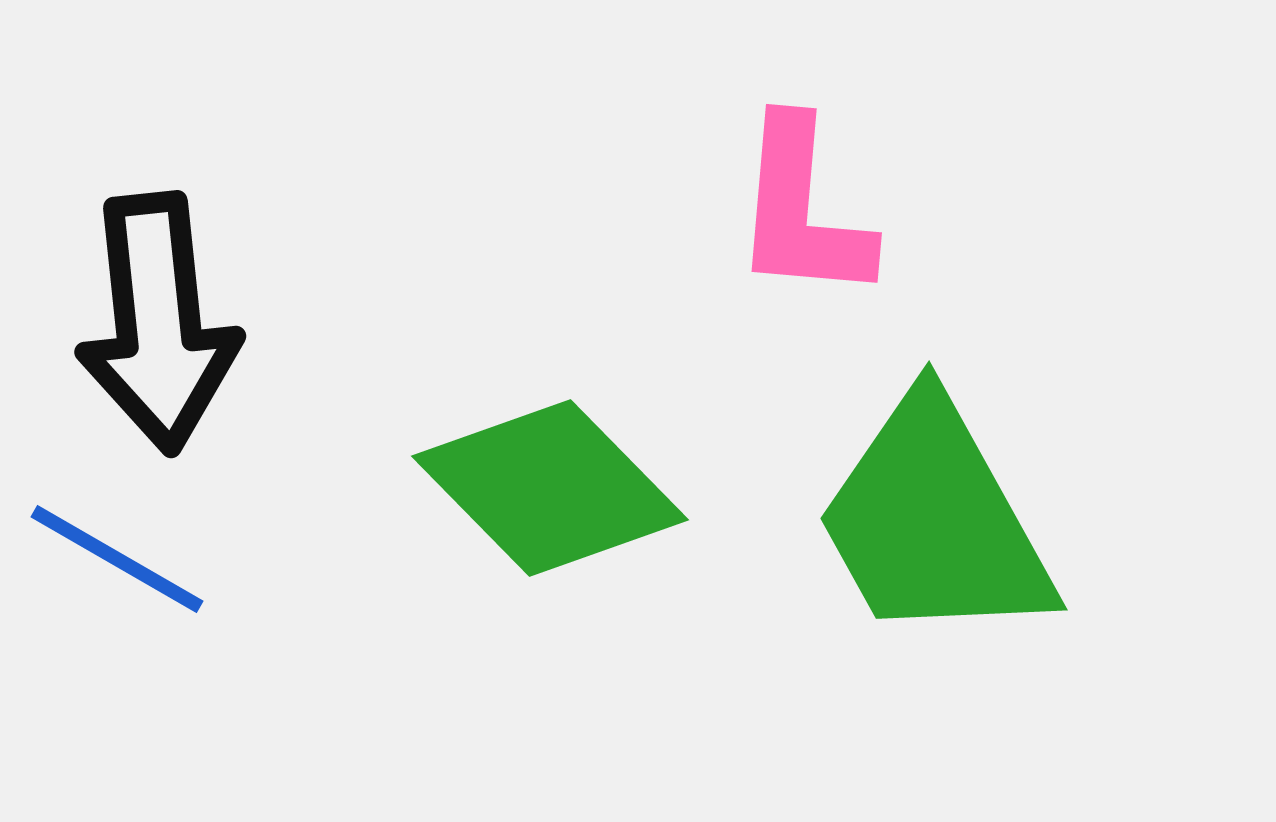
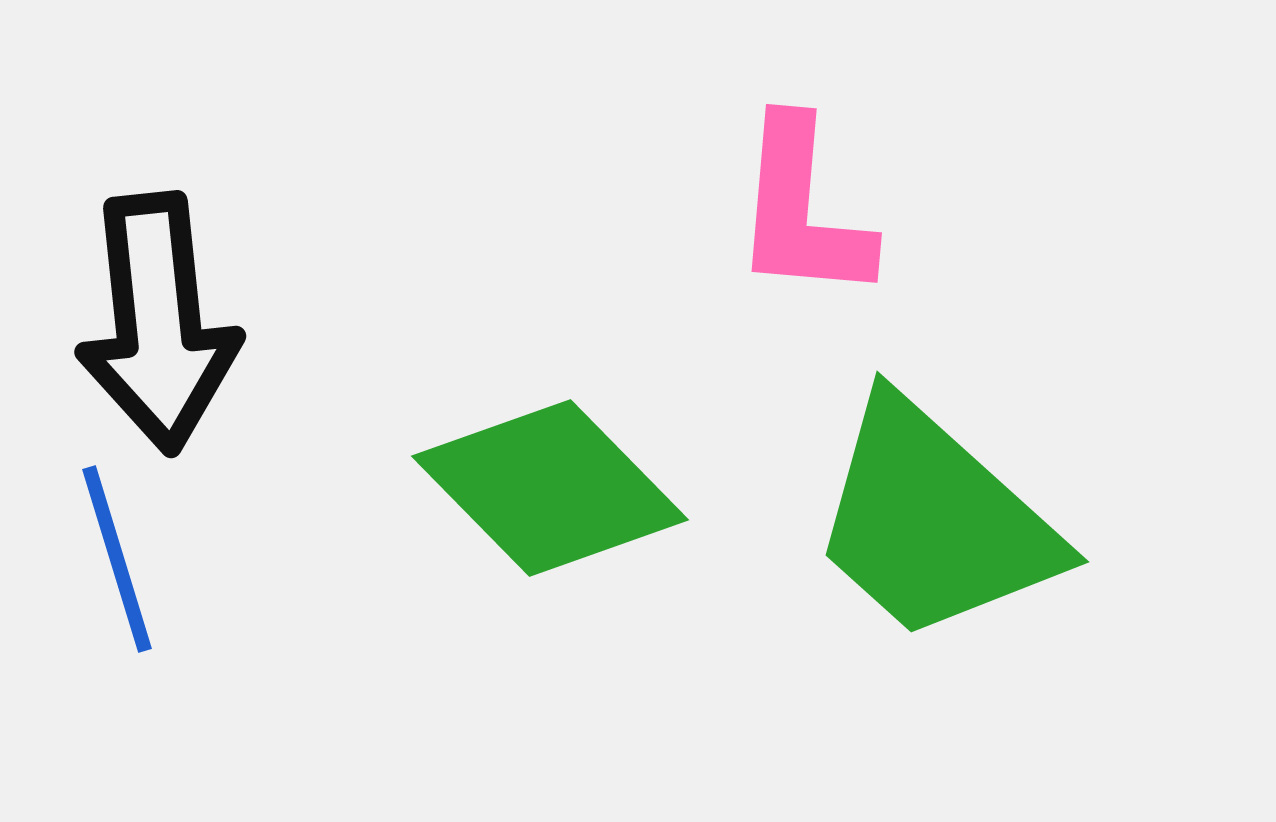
green trapezoid: rotated 19 degrees counterclockwise
blue line: rotated 43 degrees clockwise
